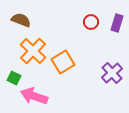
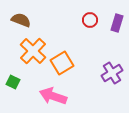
red circle: moved 1 px left, 2 px up
orange square: moved 1 px left, 1 px down
purple cross: rotated 10 degrees clockwise
green square: moved 1 px left, 4 px down
pink arrow: moved 19 px right
